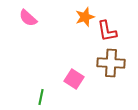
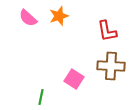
orange star: moved 26 px left, 1 px up
brown cross: moved 3 px down
